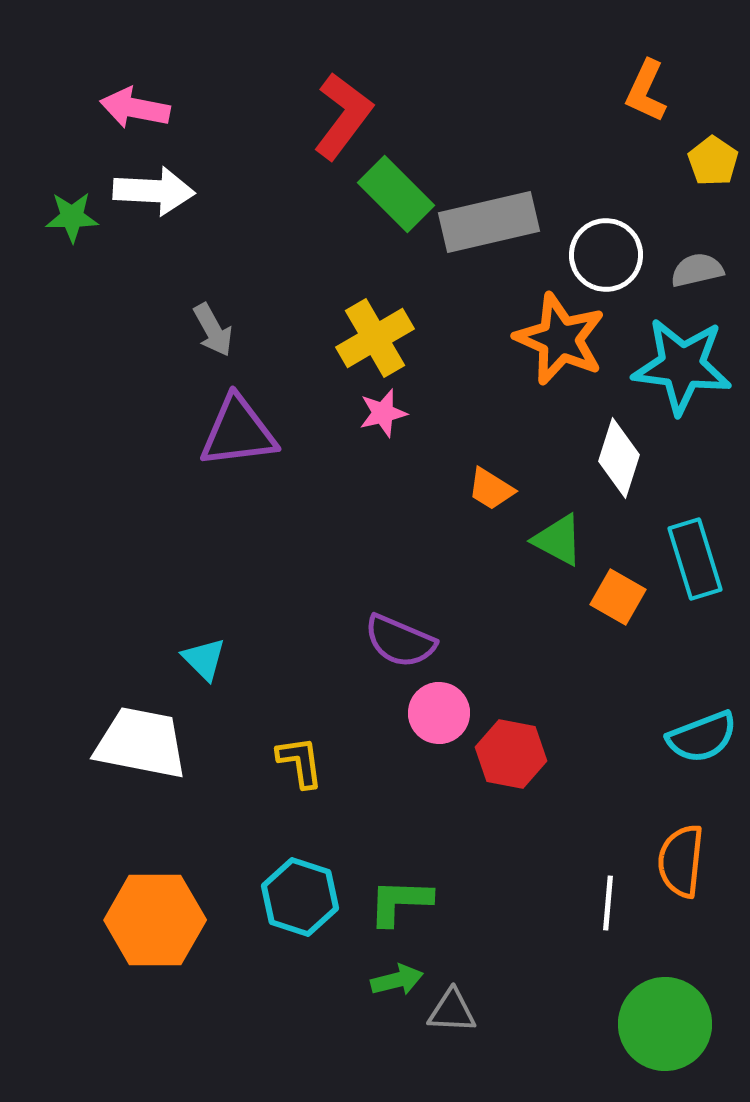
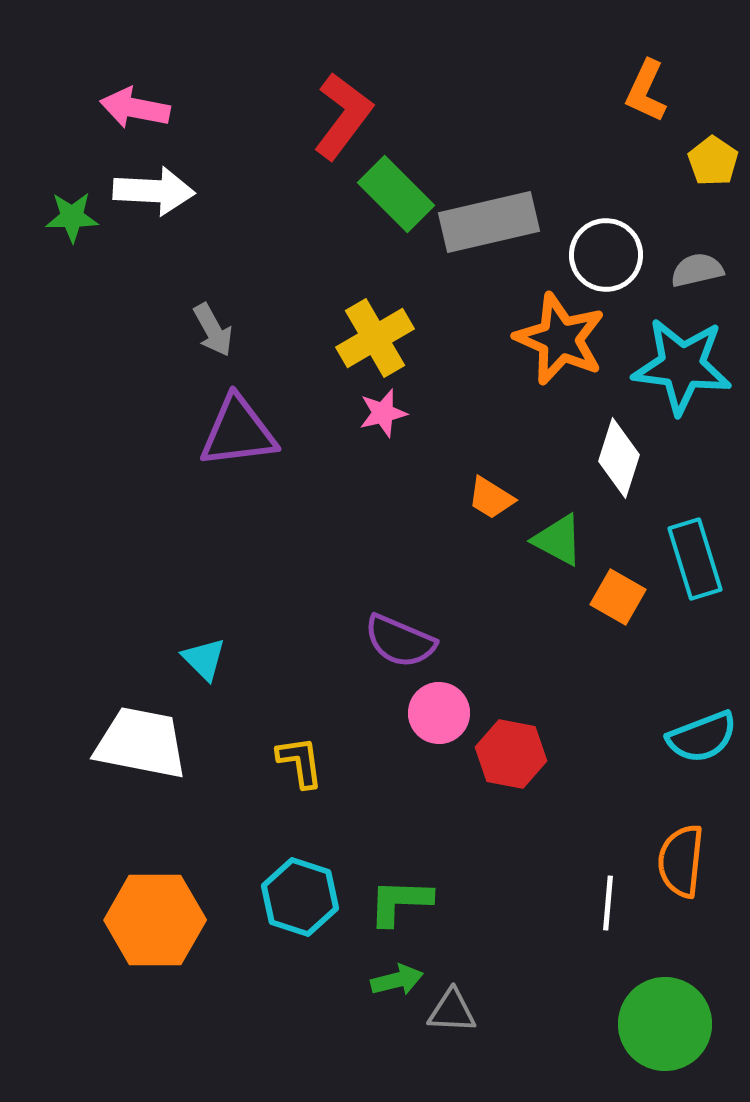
orange trapezoid: moved 9 px down
